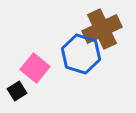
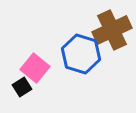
brown cross: moved 10 px right, 1 px down
black square: moved 5 px right, 4 px up
